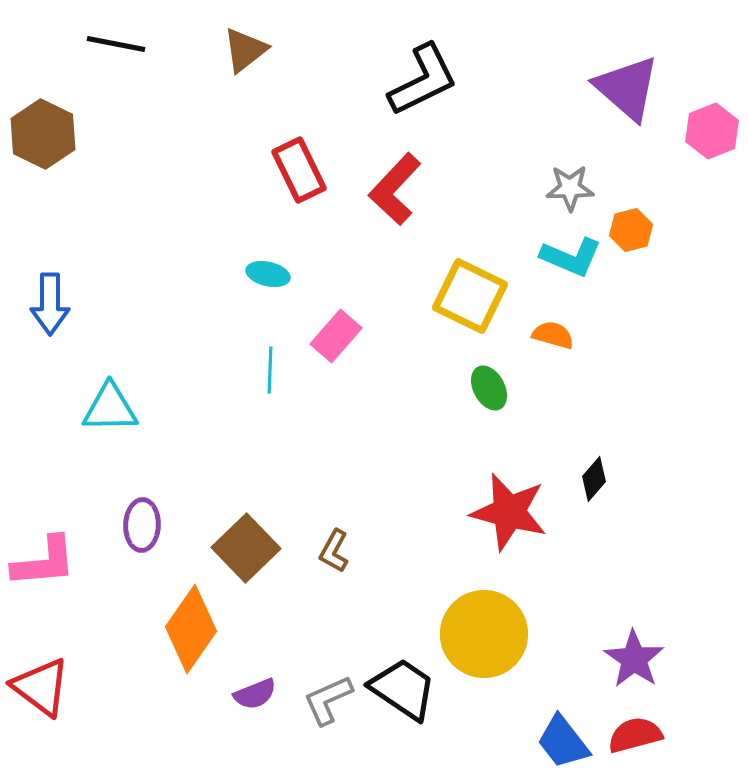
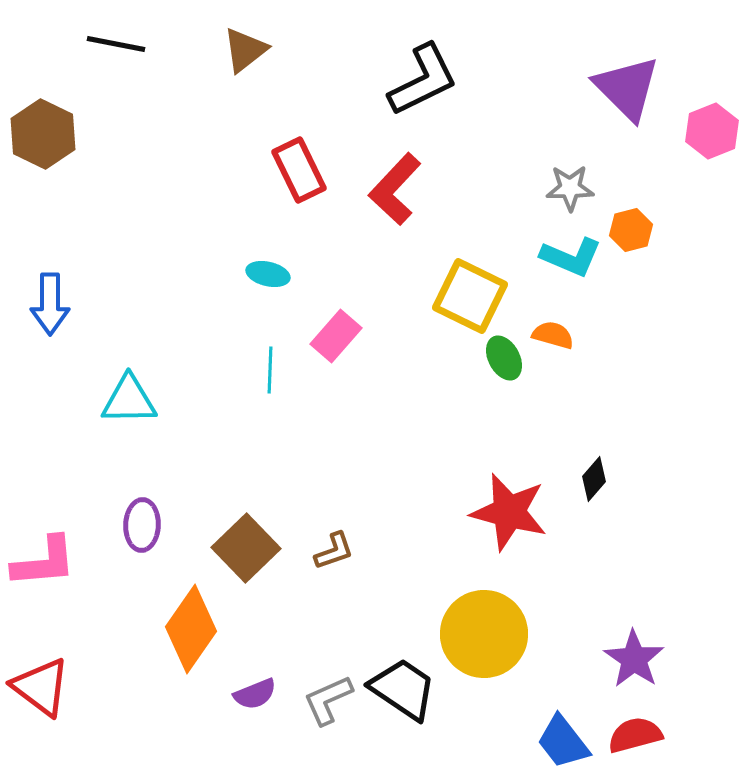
purple triangle: rotated 4 degrees clockwise
green ellipse: moved 15 px right, 30 px up
cyan triangle: moved 19 px right, 8 px up
brown L-shape: rotated 138 degrees counterclockwise
